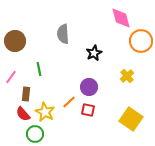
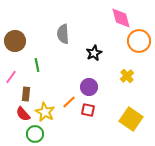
orange circle: moved 2 px left
green line: moved 2 px left, 4 px up
